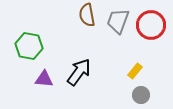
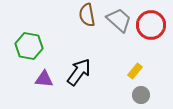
gray trapezoid: moved 1 px right, 1 px up; rotated 112 degrees clockwise
